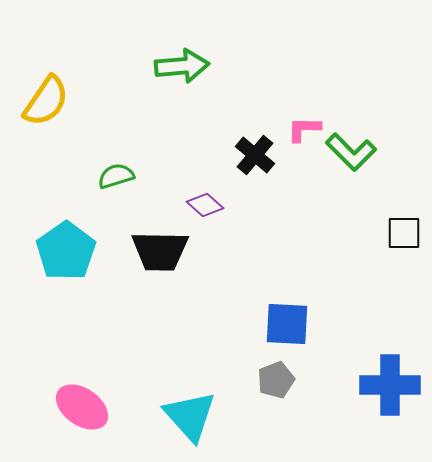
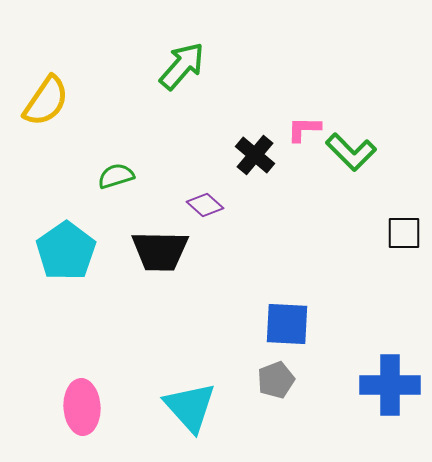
green arrow: rotated 44 degrees counterclockwise
pink ellipse: rotated 52 degrees clockwise
cyan triangle: moved 9 px up
